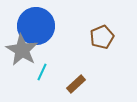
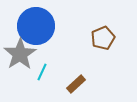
brown pentagon: moved 1 px right, 1 px down
gray star: moved 2 px left, 4 px down; rotated 8 degrees clockwise
